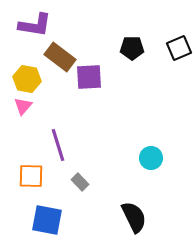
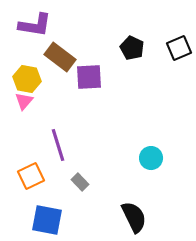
black pentagon: rotated 25 degrees clockwise
pink triangle: moved 1 px right, 5 px up
orange square: rotated 28 degrees counterclockwise
